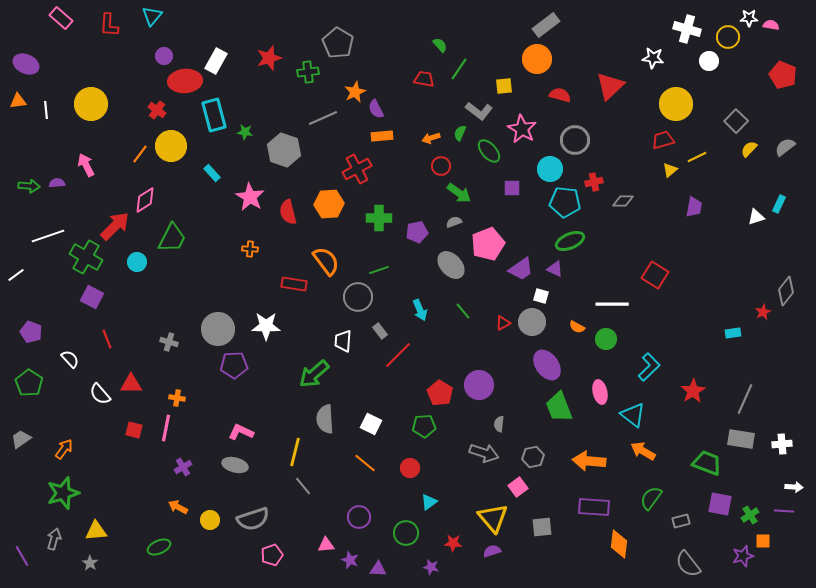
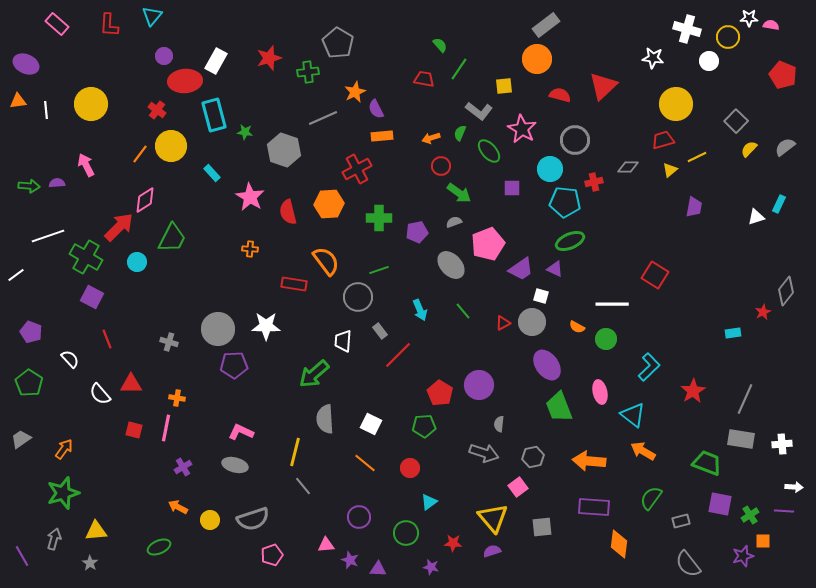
pink rectangle at (61, 18): moved 4 px left, 6 px down
red triangle at (610, 86): moved 7 px left
gray diamond at (623, 201): moved 5 px right, 34 px up
red arrow at (115, 226): moved 4 px right, 1 px down
